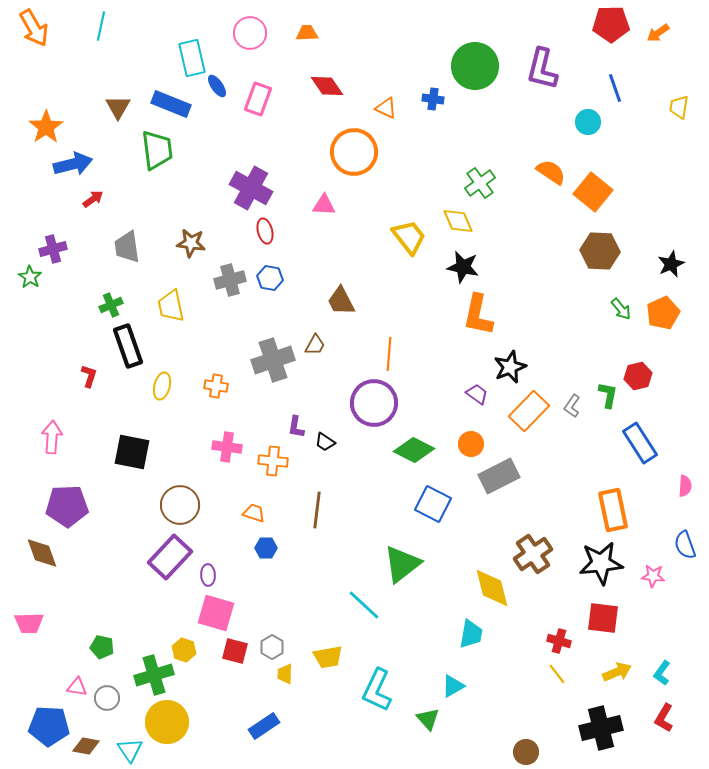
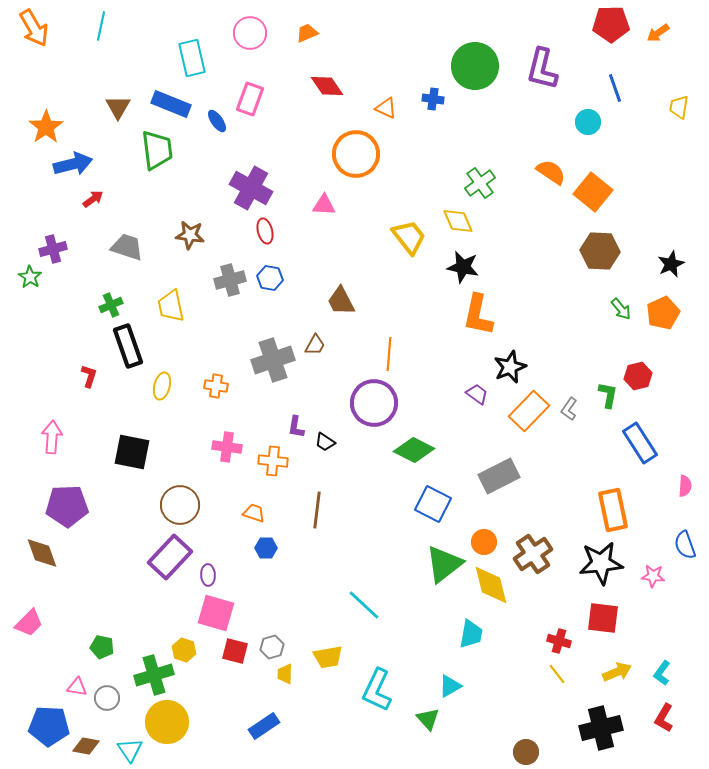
orange trapezoid at (307, 33): rotated 20 degrees counterclockwise
blue ellipse at (217, 86): moved 35 px down
pink rectangle at (258, 99): moved 8 px left
orange circle at (354, 152): moved 2 px right, 2 px down
brown star at (191, 243): moved 1 px left, 8 px up
gray trapezoid at (127, 247): rotated 116 degrees clockwise
gray L-shape at (572, 406): moved 3 px left, 3 px down
orange circle at (471, 444): moved 13 px right, 98 px down
green triangle at (402, 564): moved 42 px right
yellow diamond at (492, 588): moved 1 px left, 3 px up
pink trapezoid at (29, 623): rotated 44 degrees counterclockwise
gray hexagon at (272, 647): rotated 15 degrees clockwise
cyan triangle at (453, 686): moved 3 px left
